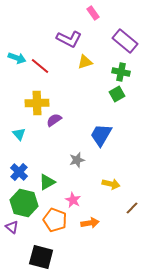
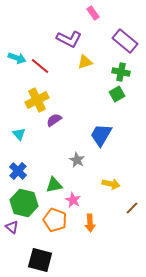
yellow cross: moved 3 px up; rotated 25 degrees counterclockwise
gray star: rotated 28 degrees counterclockwise
blue cross: moved 1 px left, 1 px up
green triangle: moved 7 px right, 3 px down; rotated 18 degrees clockwise
orange arrow: rotated 96 degrees clockwise
black square: moved 1 px left, 3 px down
